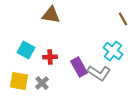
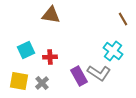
cyan square: rotated 36 degrees clockwise
purple rectangle: moved 9 px down
